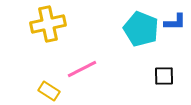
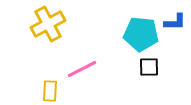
yellow cross: rotated 16 degrees counterclockwise
cyan pentagon: moved 5 px down; rotated 16 degrees counterclockwise
black square: moved 15 px left, 9 px up
yellow rectangle: moved 1 px right; rotated 60 degrees clockwise
